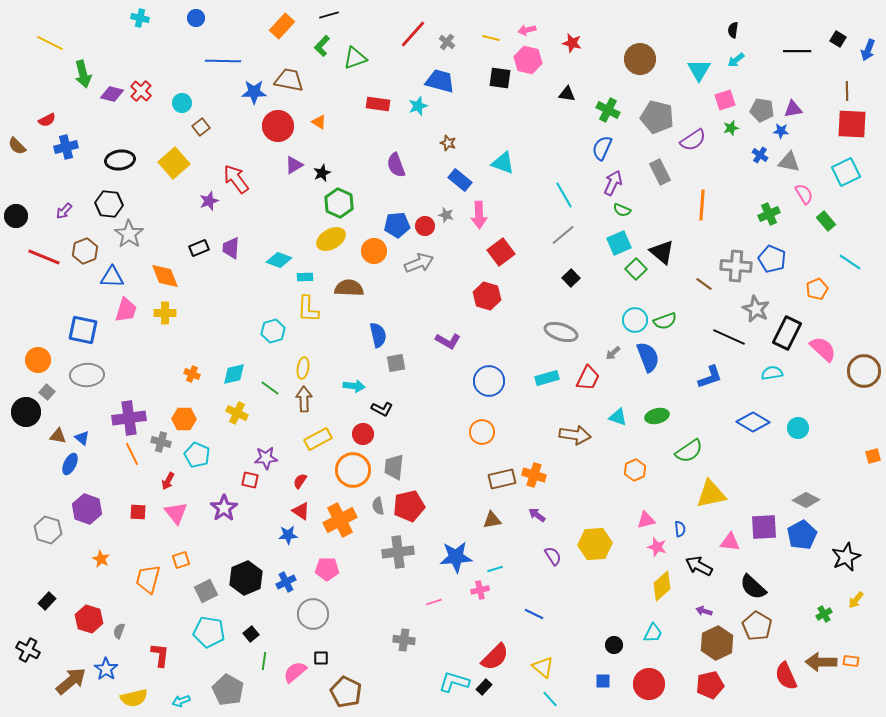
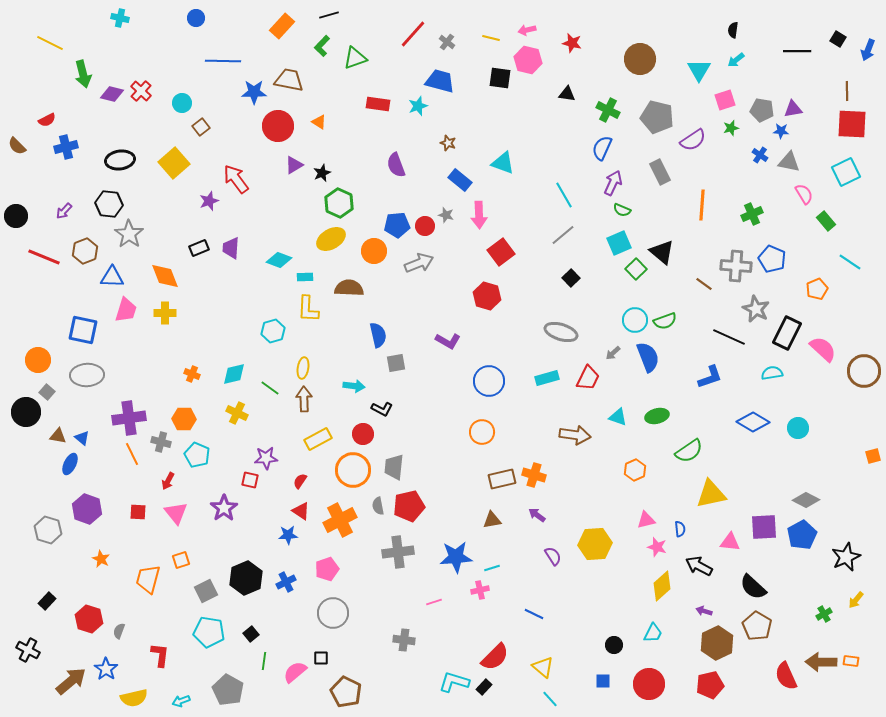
cyan cross at (140, 18): moved 20 px left
green cross at (769, 214): moved 17 px left
pink pentagon at (327, 569): rotated 20 degrees counterclockwise
cyan line at (495, 569): moved 3 px left, 1 px up
gray circle at (313, 614): moved 20 px right, 1 px up
